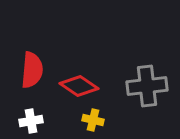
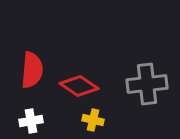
gray cross: moved 2 px up
